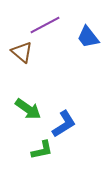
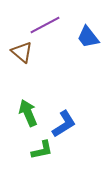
green arrow: moved 4 px down; rotated 148 degrees counterclockwise
